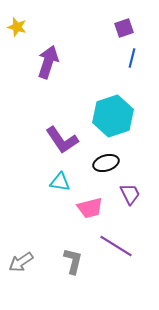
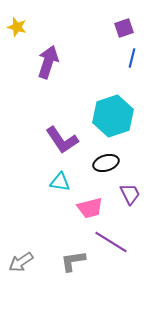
purple line: moved 5 px left, 4 px up
gray L-shape: rotated 112 degrees counterclockwise
